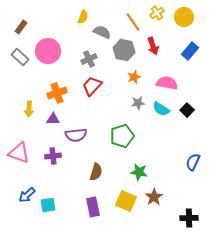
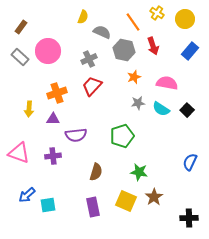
yellow cross: rotated 24 degrees counterclockwise
yellow circle: moved 1 px right, 2 px down
blue semicircle: moved 3 px left
